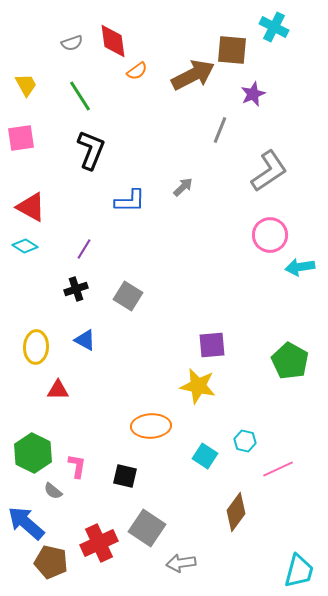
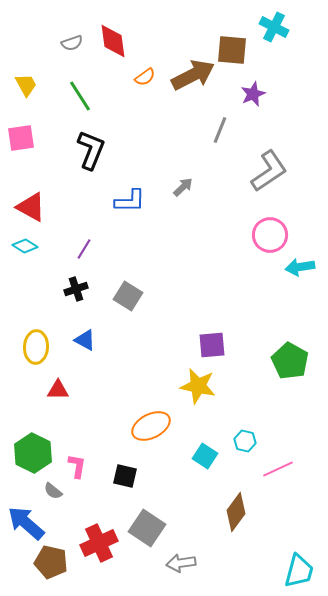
orange semicircle at (137, 71): moved 8 px right, 6 px down
orange ellipse at (151, 426): rotated 24 degrees counterclockwise
